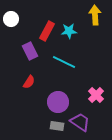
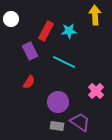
red rectangle: moved 1 px left
pink cross: moved 4 px up
